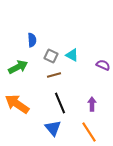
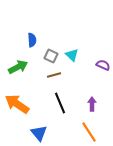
cyan triangle: rotated 16 degrees clockwise
blue triangle: moved 14 px left, 5 px down
